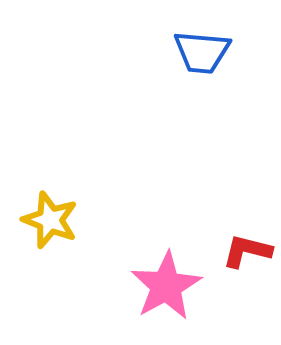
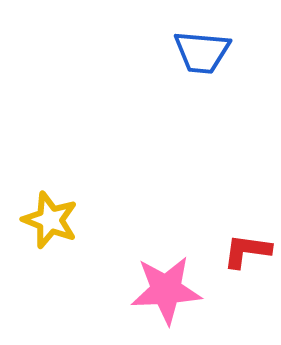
red L-shape: rotated 6 degrees counterclockwise
pink star: moved 4 px down; rotated 26 degrees clockwise
